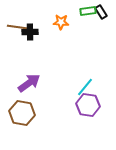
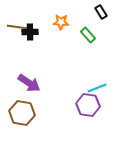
green rectangle: moved 24 px down; rotated 56 degrees clockwise
purple arrow: rotated 70 degrees clockwise
cyan line: moved 12 px right, 1 px down; rotated 30 degrees clockwise
